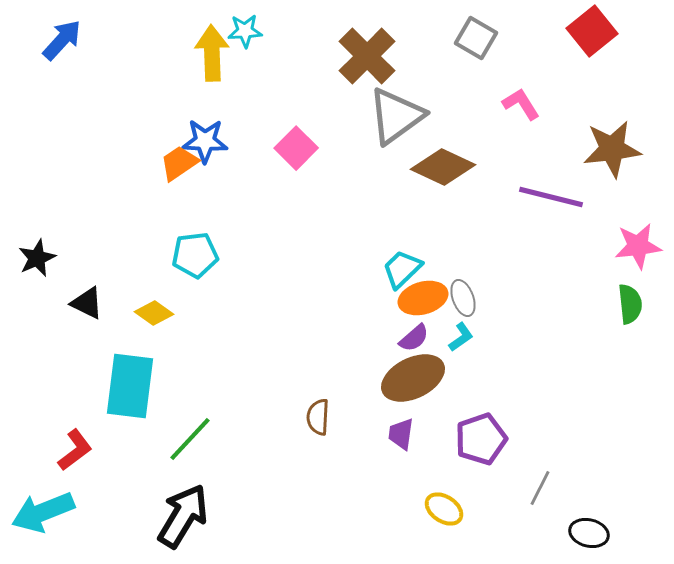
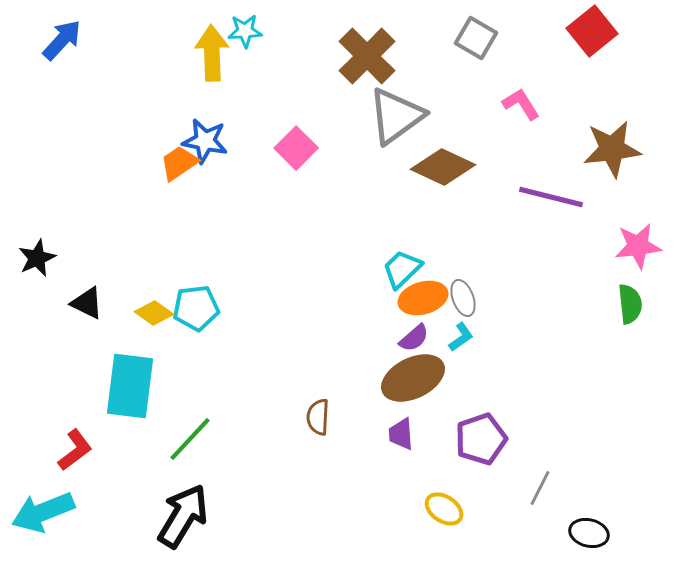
blue star: rotated 9 degrees clockwise
cyan pentagon: moved 1 px right, 53 px down
purple trapezoid: rotated 12 degrees counterclockwise
